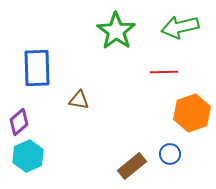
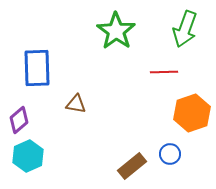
green arrow: moved 5 px right, 2 px down; rotated 57 degrees counterclockwise
brown triangle: moved 3 px left, 4 px down
purple diamond: moved 2 px up
